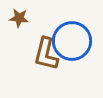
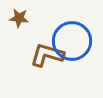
brown L-shape: moved 1 px right, 1 px down; rotated 92 degrees clockwise
